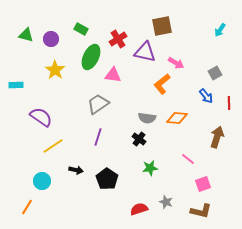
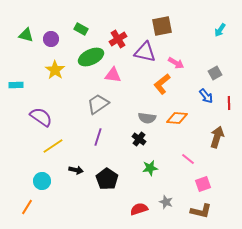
green ellipse: rotated 40 degrees clockwise
